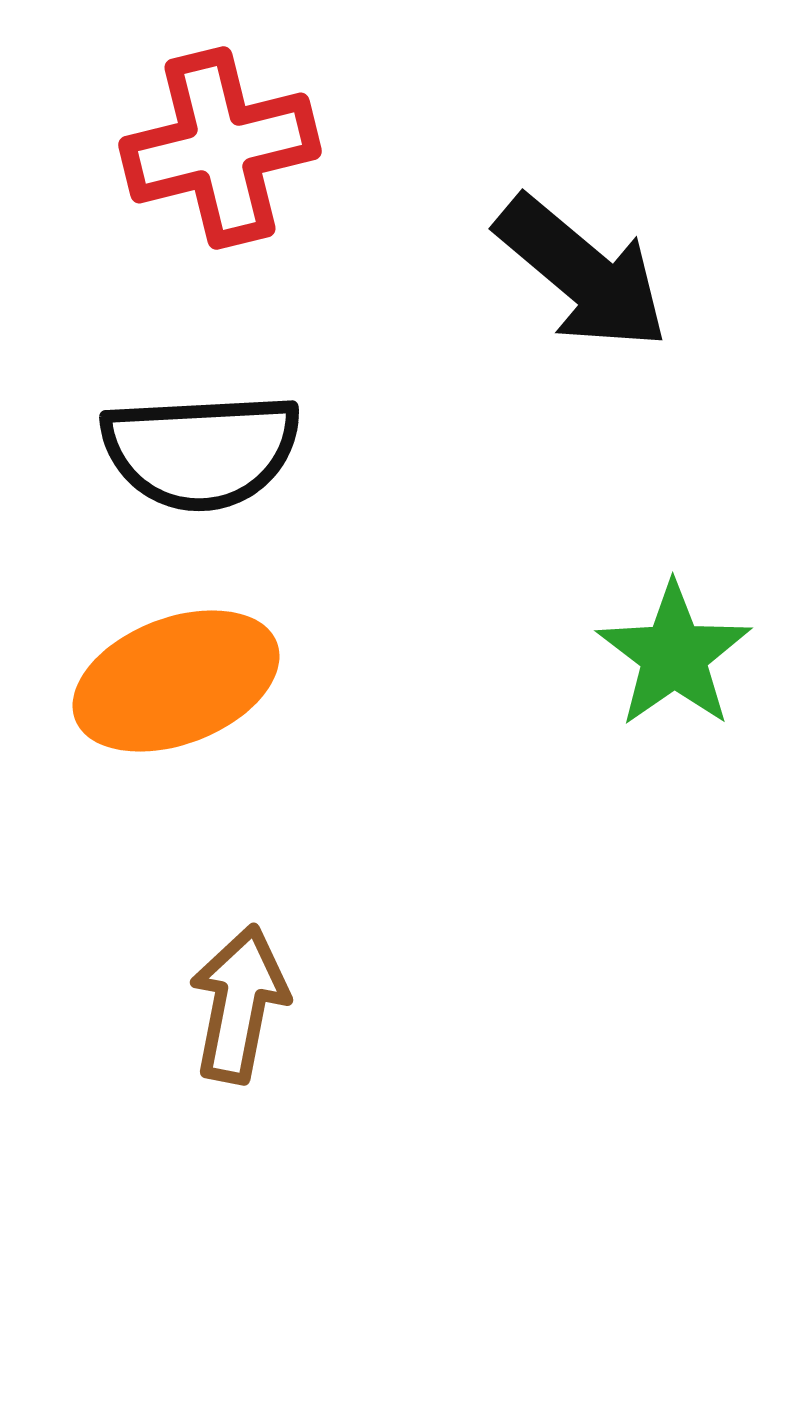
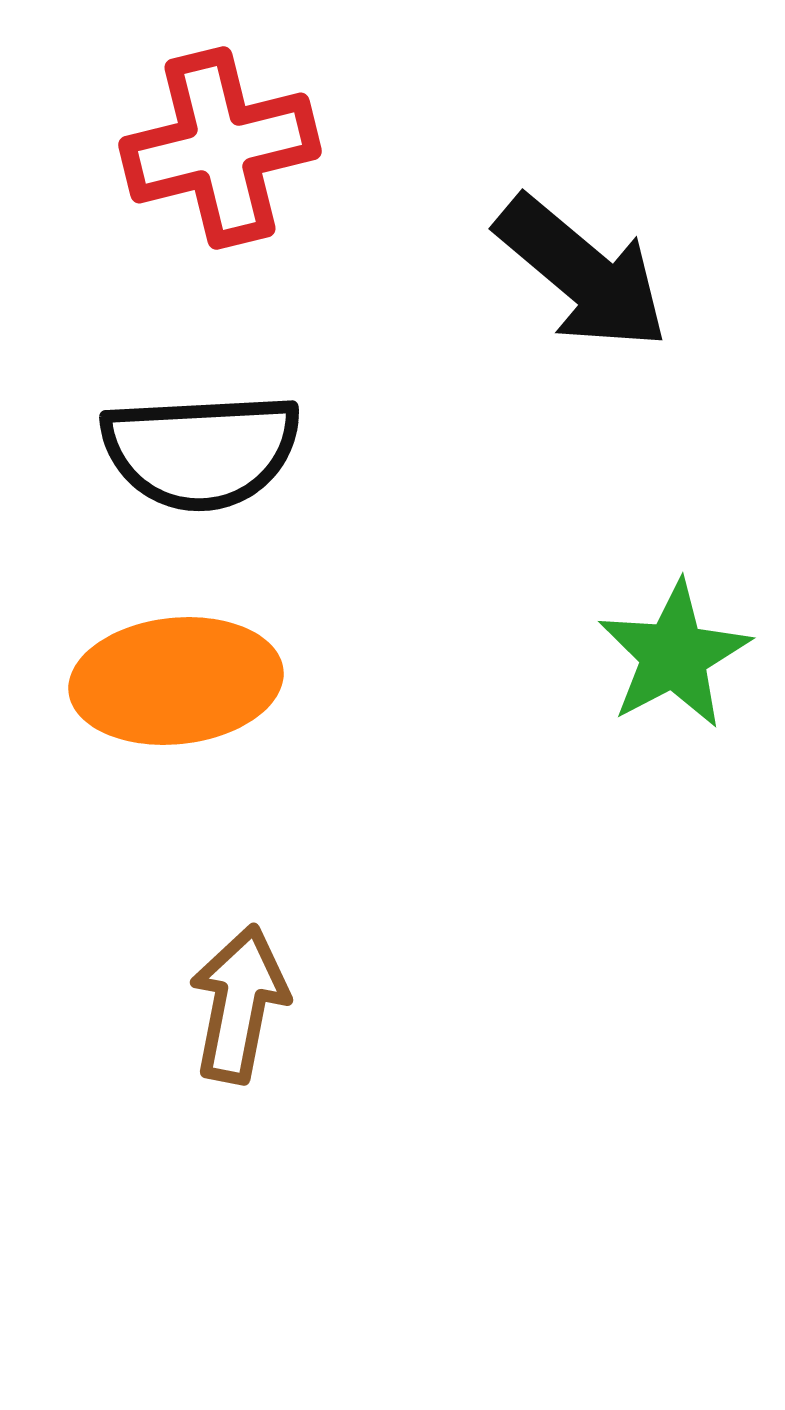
green star: rotated 7 degrees clockwise
orange ellipse: rotated 15 degrees clockwise
